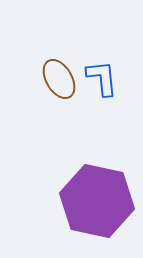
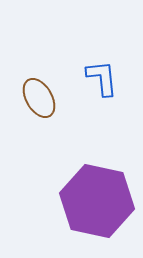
brown ellipse: moved 20 px left, 19 px down
